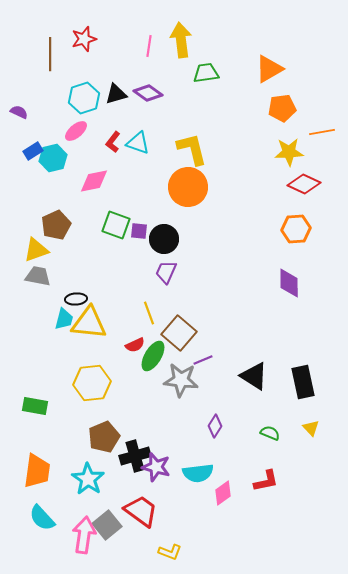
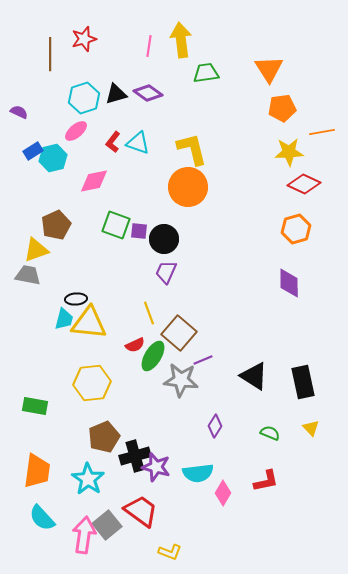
orange triangle at (269, 69): rotated 32 degrees counterclockwise
orange hexagon at (296, 229): rotated 12 degrees counterclockwise
gray trapezoid at (38, 276): moved 10 px left, 1 px up
pink diamond at (223, 493): rotated 25 degrees counterclockwise
